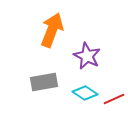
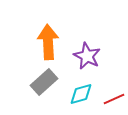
orange arrow: moved 4 px left, 12 px down; rotated 24 degrees counterclockwise
gray rectangle: rotated 32 degrees counterclockwise
cyan diamond: moved 4 px left, 1 px down; rotated 50 degrees counterclockwise
